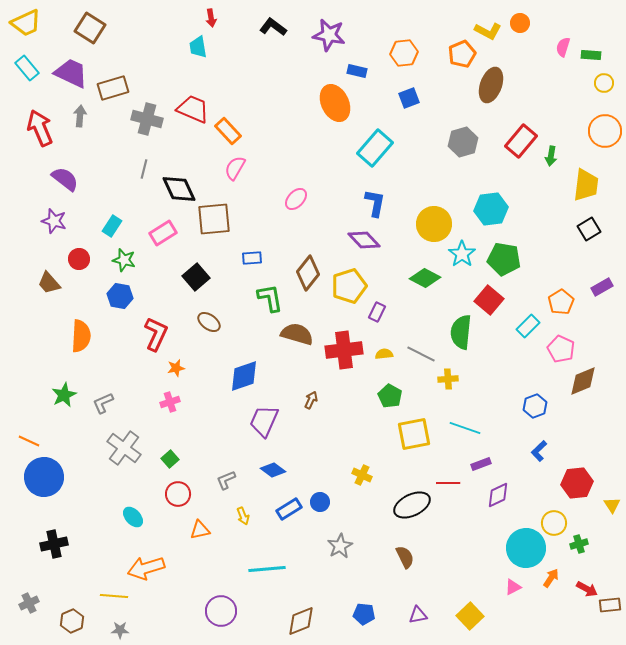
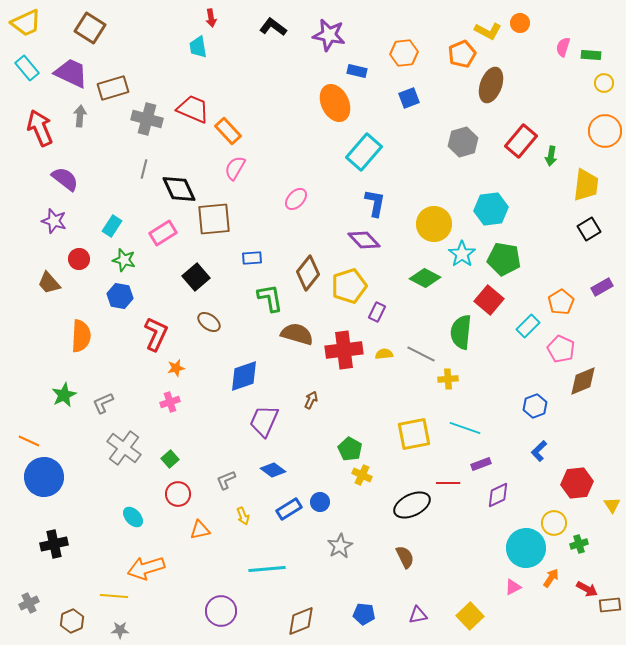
cyan rectangle at (375, 148): moved 11 px left, 4 px down
green pentagon at (390, 396): moved 40 px left, 53 px down
